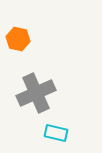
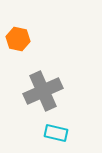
gray cross: moved 7 px right, 2 px up
